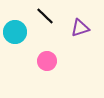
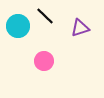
cyan circle: moved 3 px right, 6 px up
pink circle: moved 3 px left
